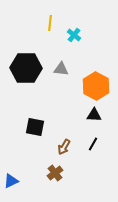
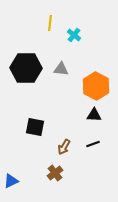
black line: rotated 40 degrees clockwise
